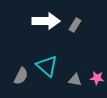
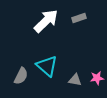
white arrow: rotated 44 degrees counterclockwise
gray rectangle: moved 4 px right, 7 px up; rotated 40 degrees clockwise
pink star: rotated 16 degrees counterclockwise
